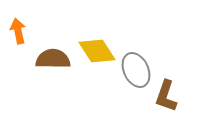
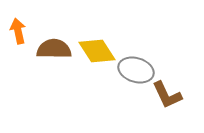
brown semicircle: moved 1 px right, 10 px up
gray ellipse: rotated 48 degrees counterclockwise
brown L-shape: moved 1 px right, 1 px up; rotated 44 degrees counterclockwise
